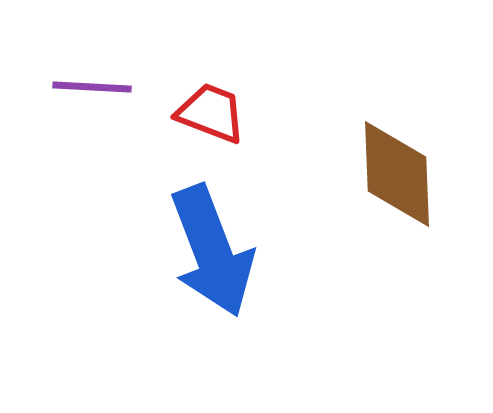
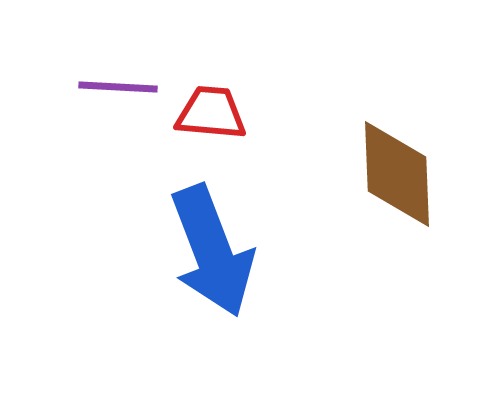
purple line: moved 26 px right
red trapezoid: rotated 16 degrees counterclockwise
